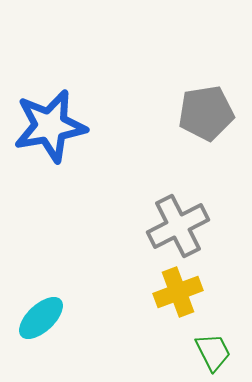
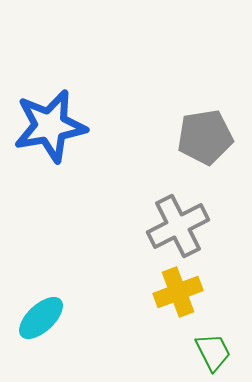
gray pentagon: moved 1 px left, 24 px down
